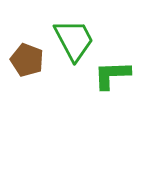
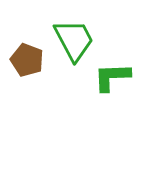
green L-shape: moved 2 px down
